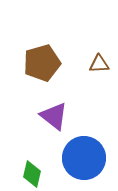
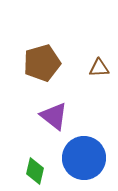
brown triangle: moved 4 px down
green diamond: moved 3 px right, 3 px up
